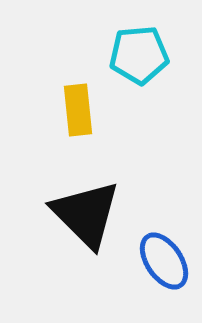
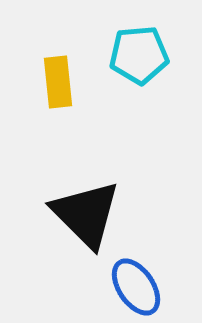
yellow rectangle: moved 20 px left, 28 px up
blue ellipse: moved 28 px left, 26 px down
